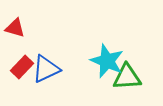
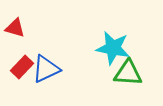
cyan star: moved 6 px right, 13 px up; rotated 12 degrees counterclockwise
green triangle: moved 1 px right, 4 px up; rotated 8 degrees clockwise
